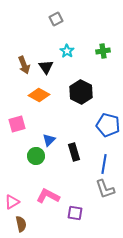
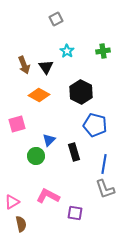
blue pentagon: moved 13 px left
